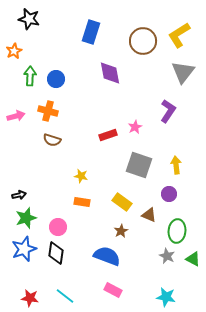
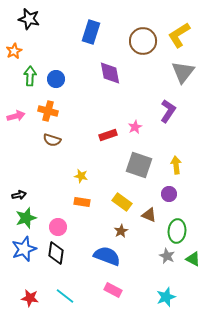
cyan star: rotated 30 degrees counterclockwise
